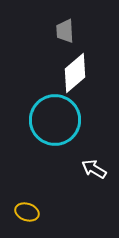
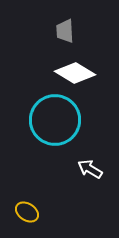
white diamond: rotated 72 degrees clockwise
white arrow: moved 4 px left
yellow ellipse: rotated 15 degrees clockwise
